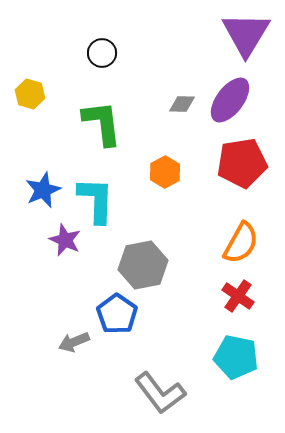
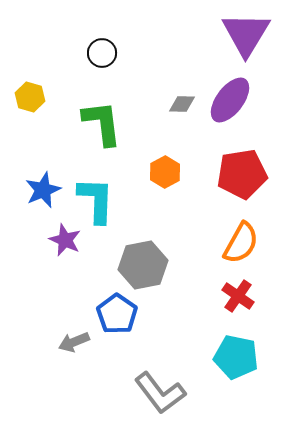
yellow hexagon: moved 3 px down
red pentagon: moved 11 px down
